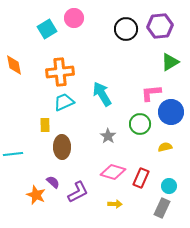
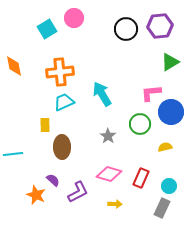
orange diamond: moved 1 px down
pink diamond: moved 4 px left, 2 px down
purple semicircle: moved 2 px up
